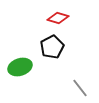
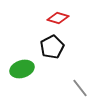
green ellipse: moved 2 px right, 2 px down
